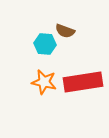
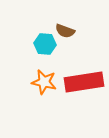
red rectangle: moved 1 px right
